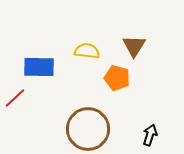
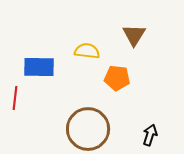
brown triangle: moved 11 px up
orange pentagon: rotated 10 degrees counterclockwise
red line: rotated 40 degrees counterclockwise
